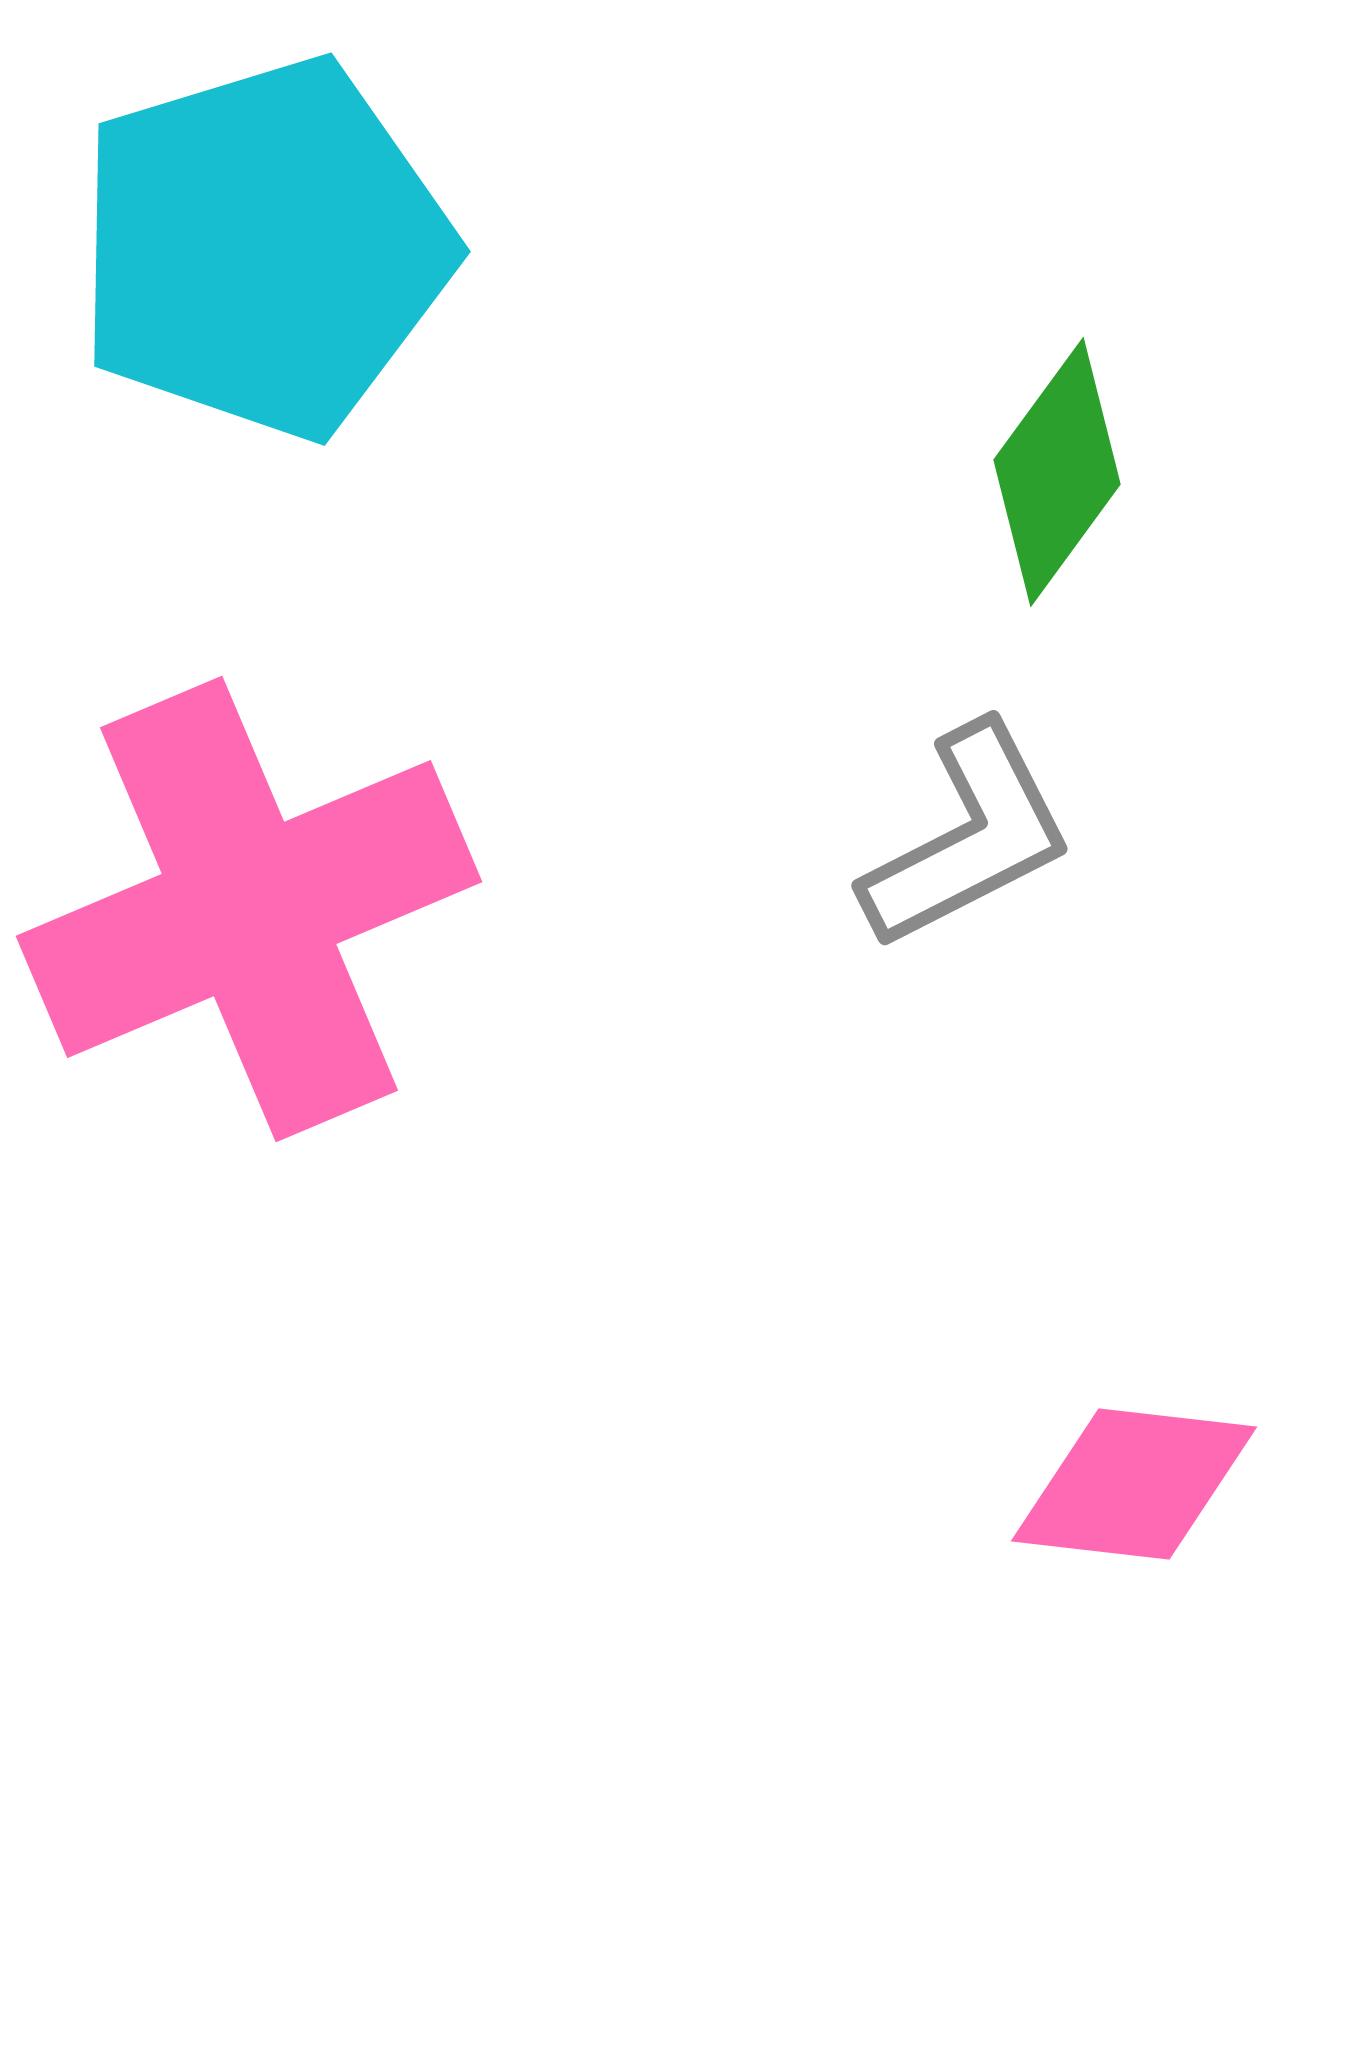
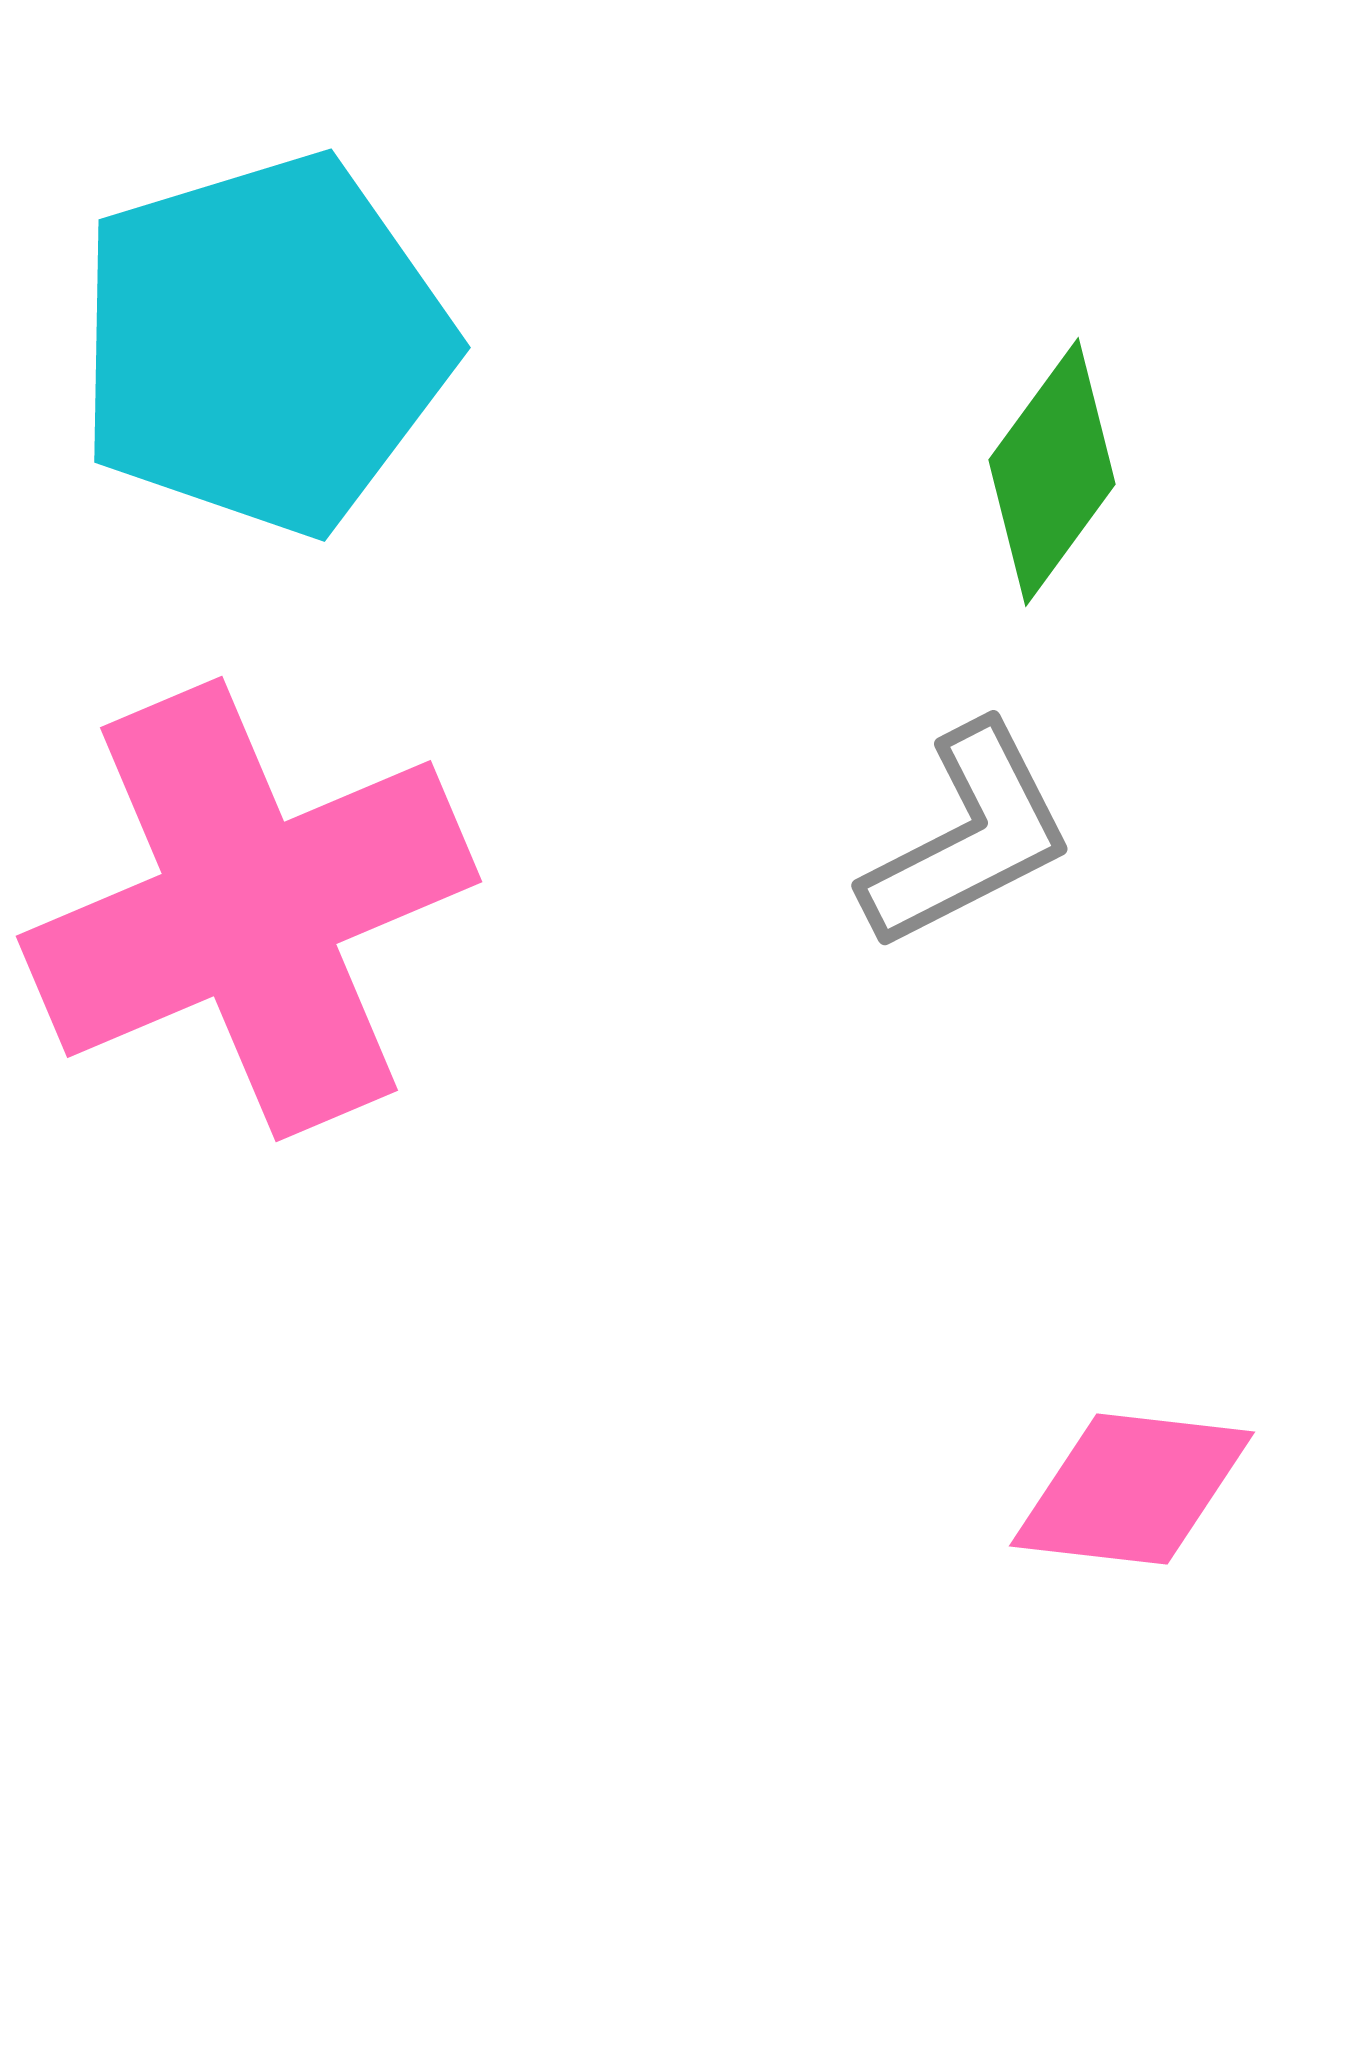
cyan pentagon: moved 96 px down
green diamond: moved 5 px left
pink diamond: moved 2 px left, 5 px down
